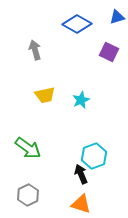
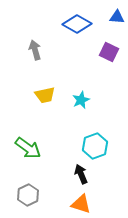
blue triangle: rotated 21 degrees clockwise
cyan hexagon: moved 1 px right, 10 px up
